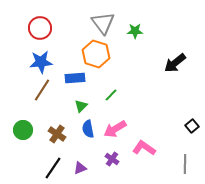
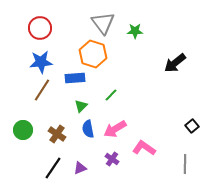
orange hexagon: moved 3 px left
